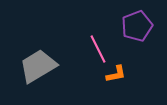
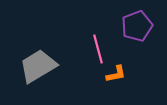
pink line: rotated 12 degrees clockwise
